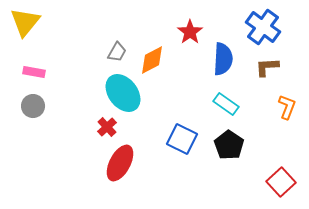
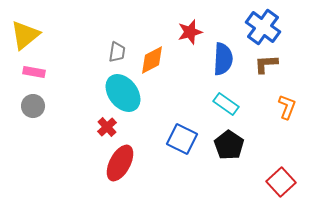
yellow triangle: moved 13 px down; rotated 12 degrees clockwise
red star: rotated 20 degrees clockwise
gray trapezoid: rotated 20 degrees counterclockwise
brown L-shape: moved 1 px left, 3 px up
